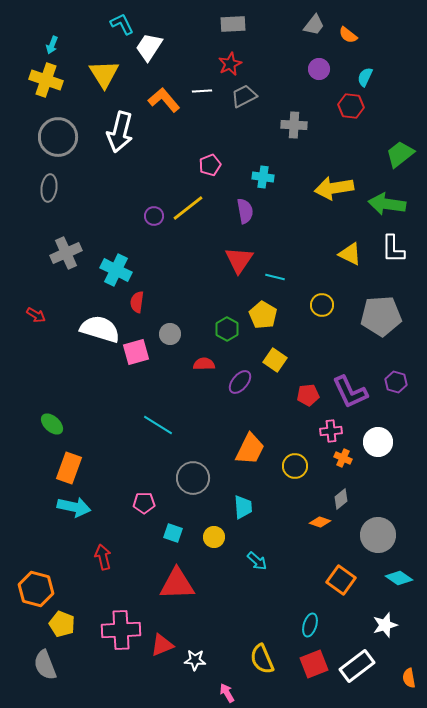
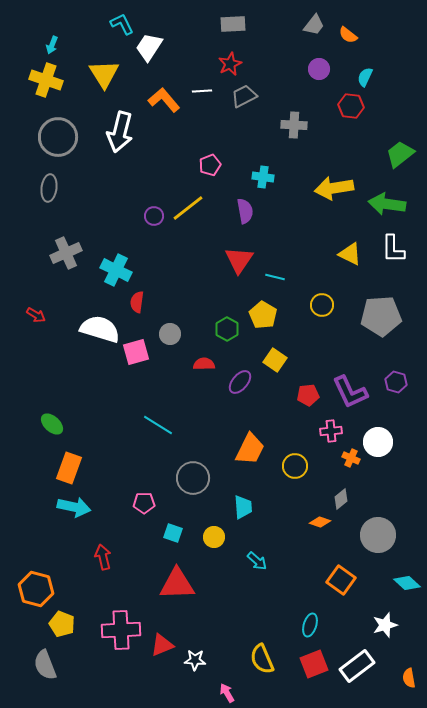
orange cross at (343, 458): moved 8 px right
cyan diamond at (399, 578): moved 8 px right, 5 px down; rotated 8 degrees clockwise
